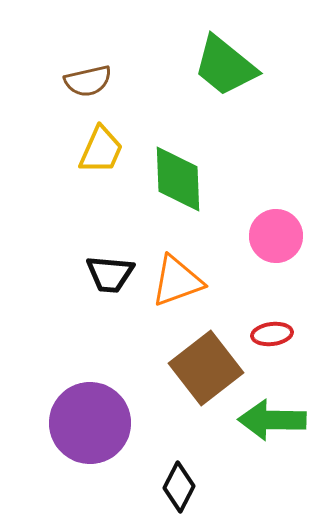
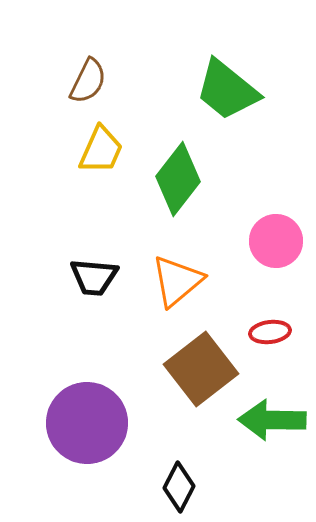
green trapezoid: moved 2 px right, 24 px down
brown semicircle: rotated 51 degrees counterclockwise
green diamond: rotated 40 degrees clockwise
pink circle: moved 5 px down
black trapezoid: moved 16 px left, 3 px down
orange triangle: rotated 20 degrees counterclockwise
red ellipse: moved 2 px left, 2 px up
brown square: moved 5 px left, 1 px down
purple circle: moved 3 px left
